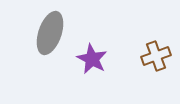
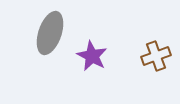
purple star: moved 3 px up
